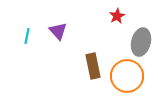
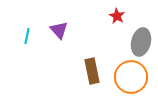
red star: rotated 14 degrees counterclockwise
purple triangle: moved 1 px right, 1 px up
brown rectangle: moved 1 px left, 5 px down
orange circle: moved 4 px right, 1 px down
